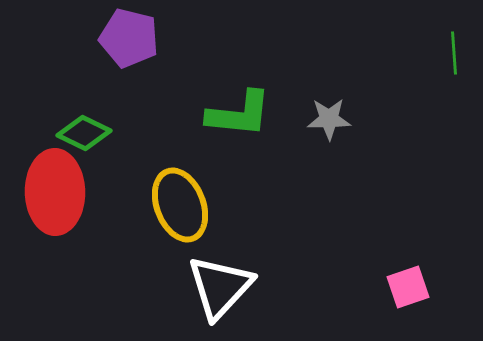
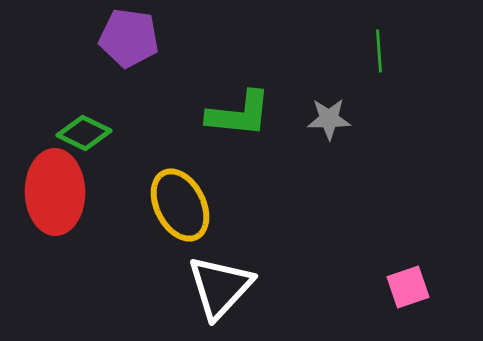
purple pentagon: rotated 6 degrees counterclockwise
green line: moved 75 px left, 2 px up
yellow ellipse: rotated 6 degrees counterclockwise
